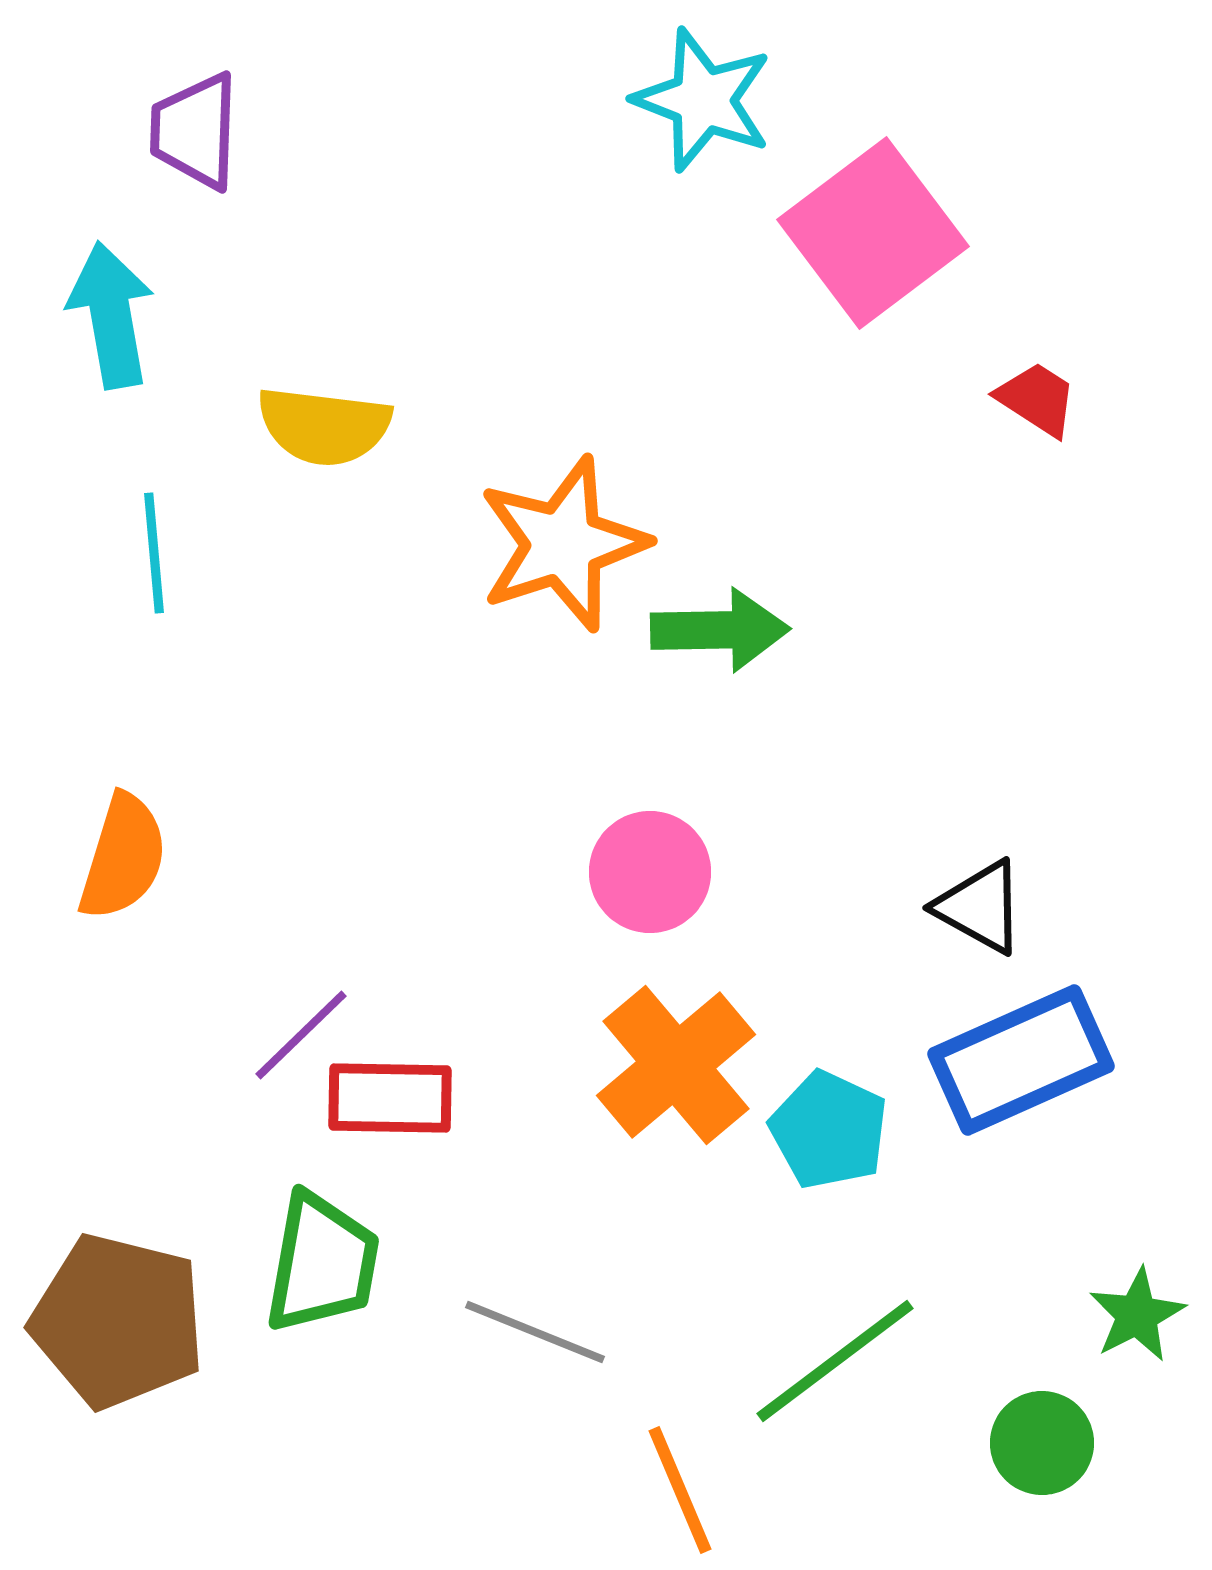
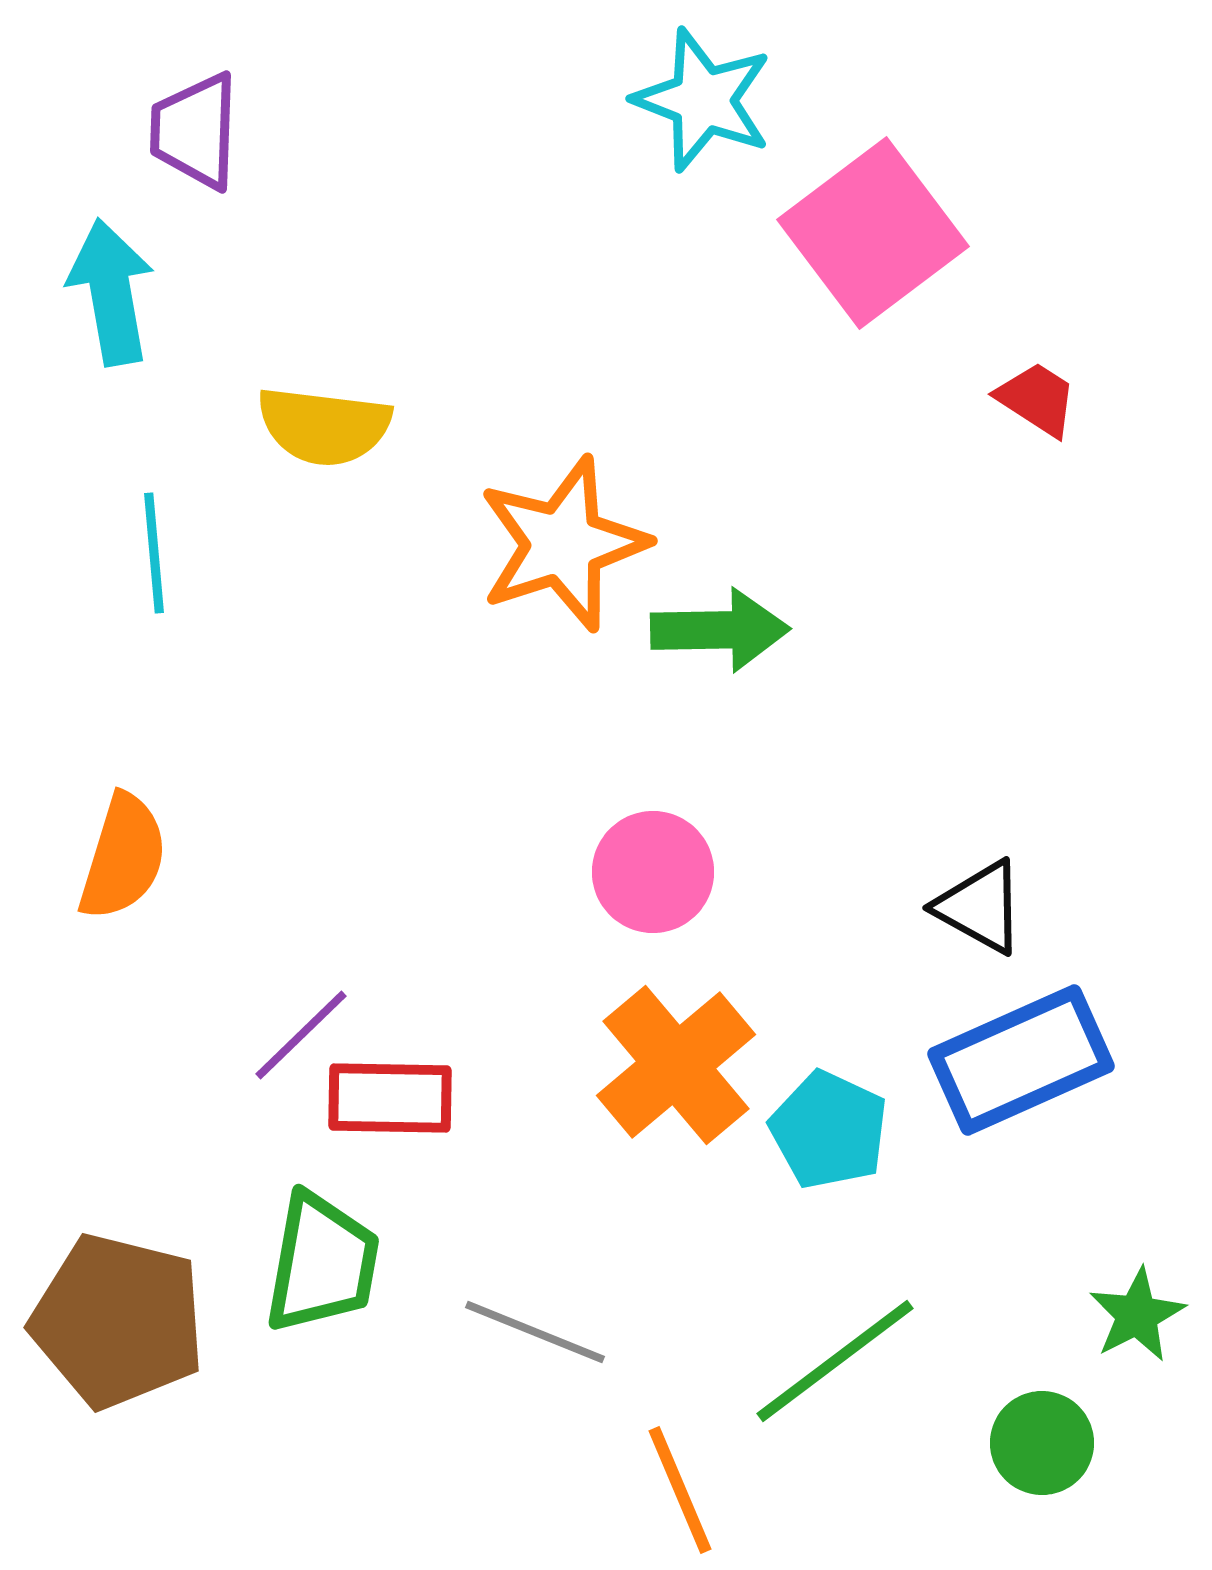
cyan arrow: moved 23 px up
pink circle: moved 3 px right
